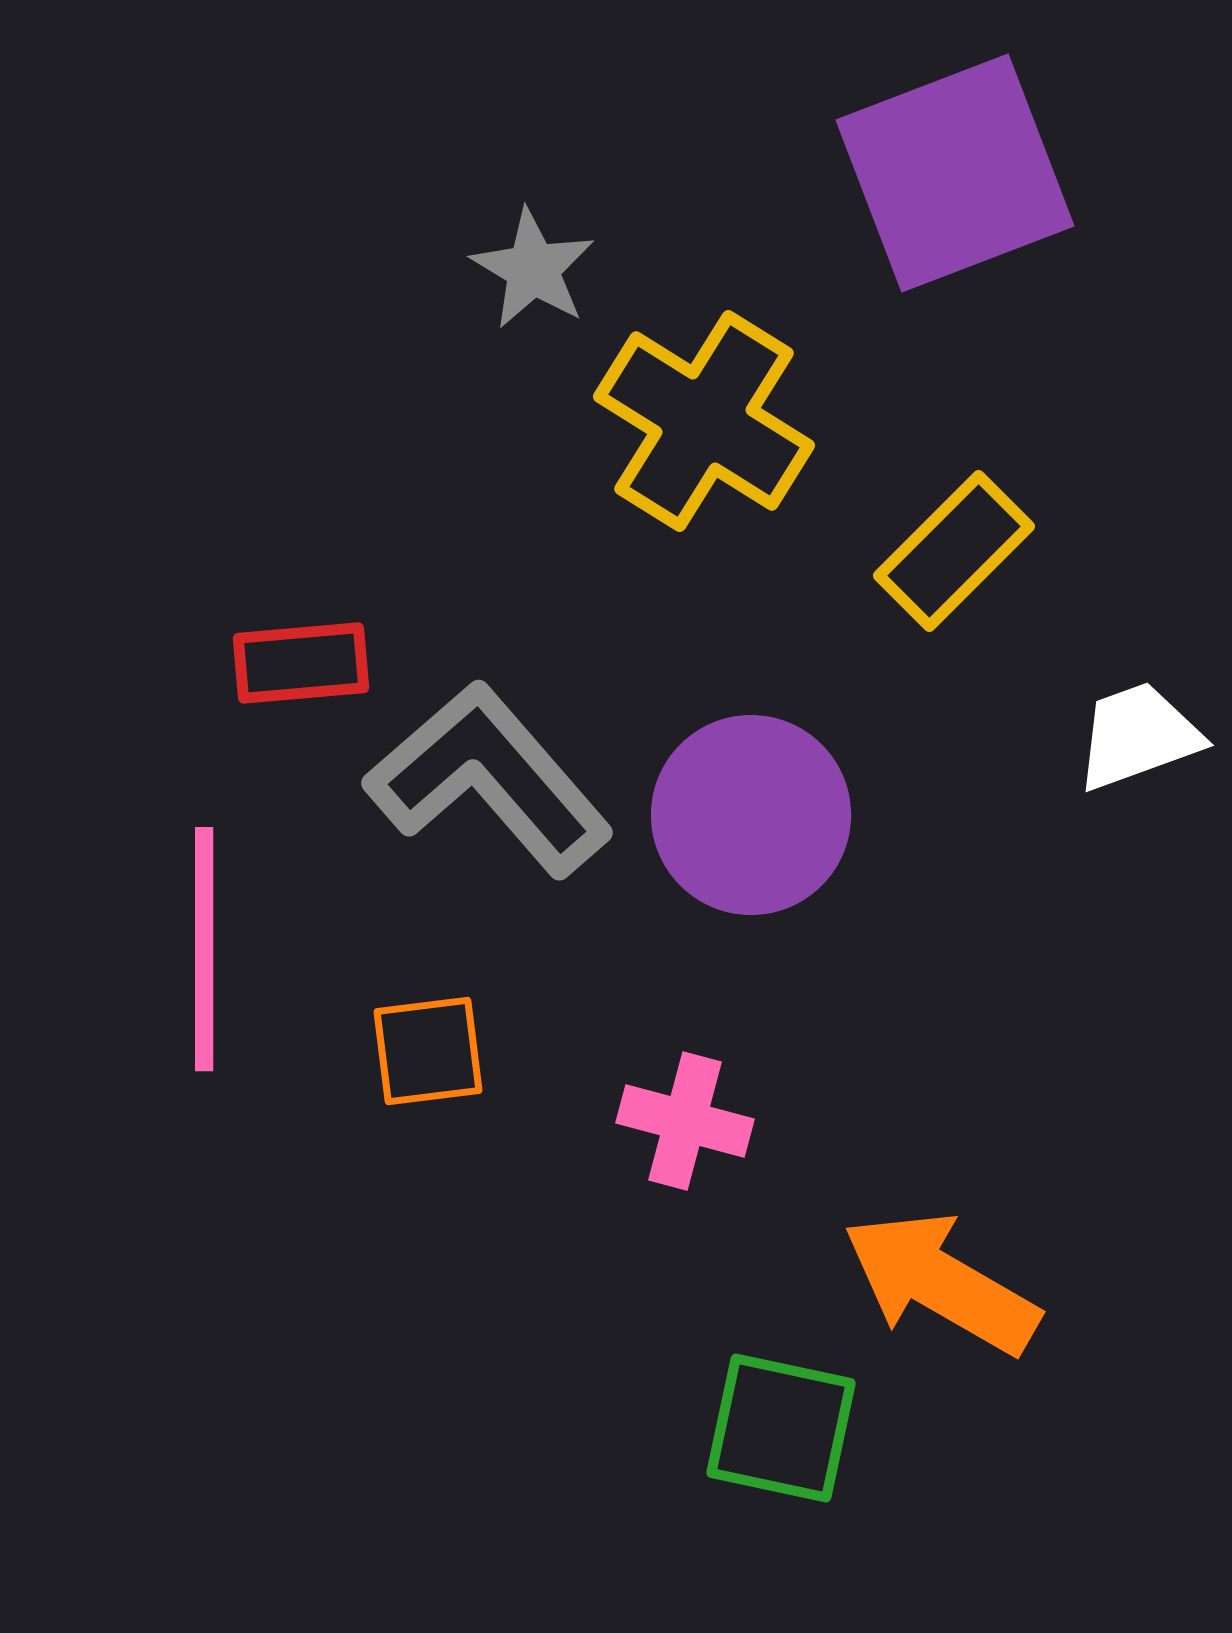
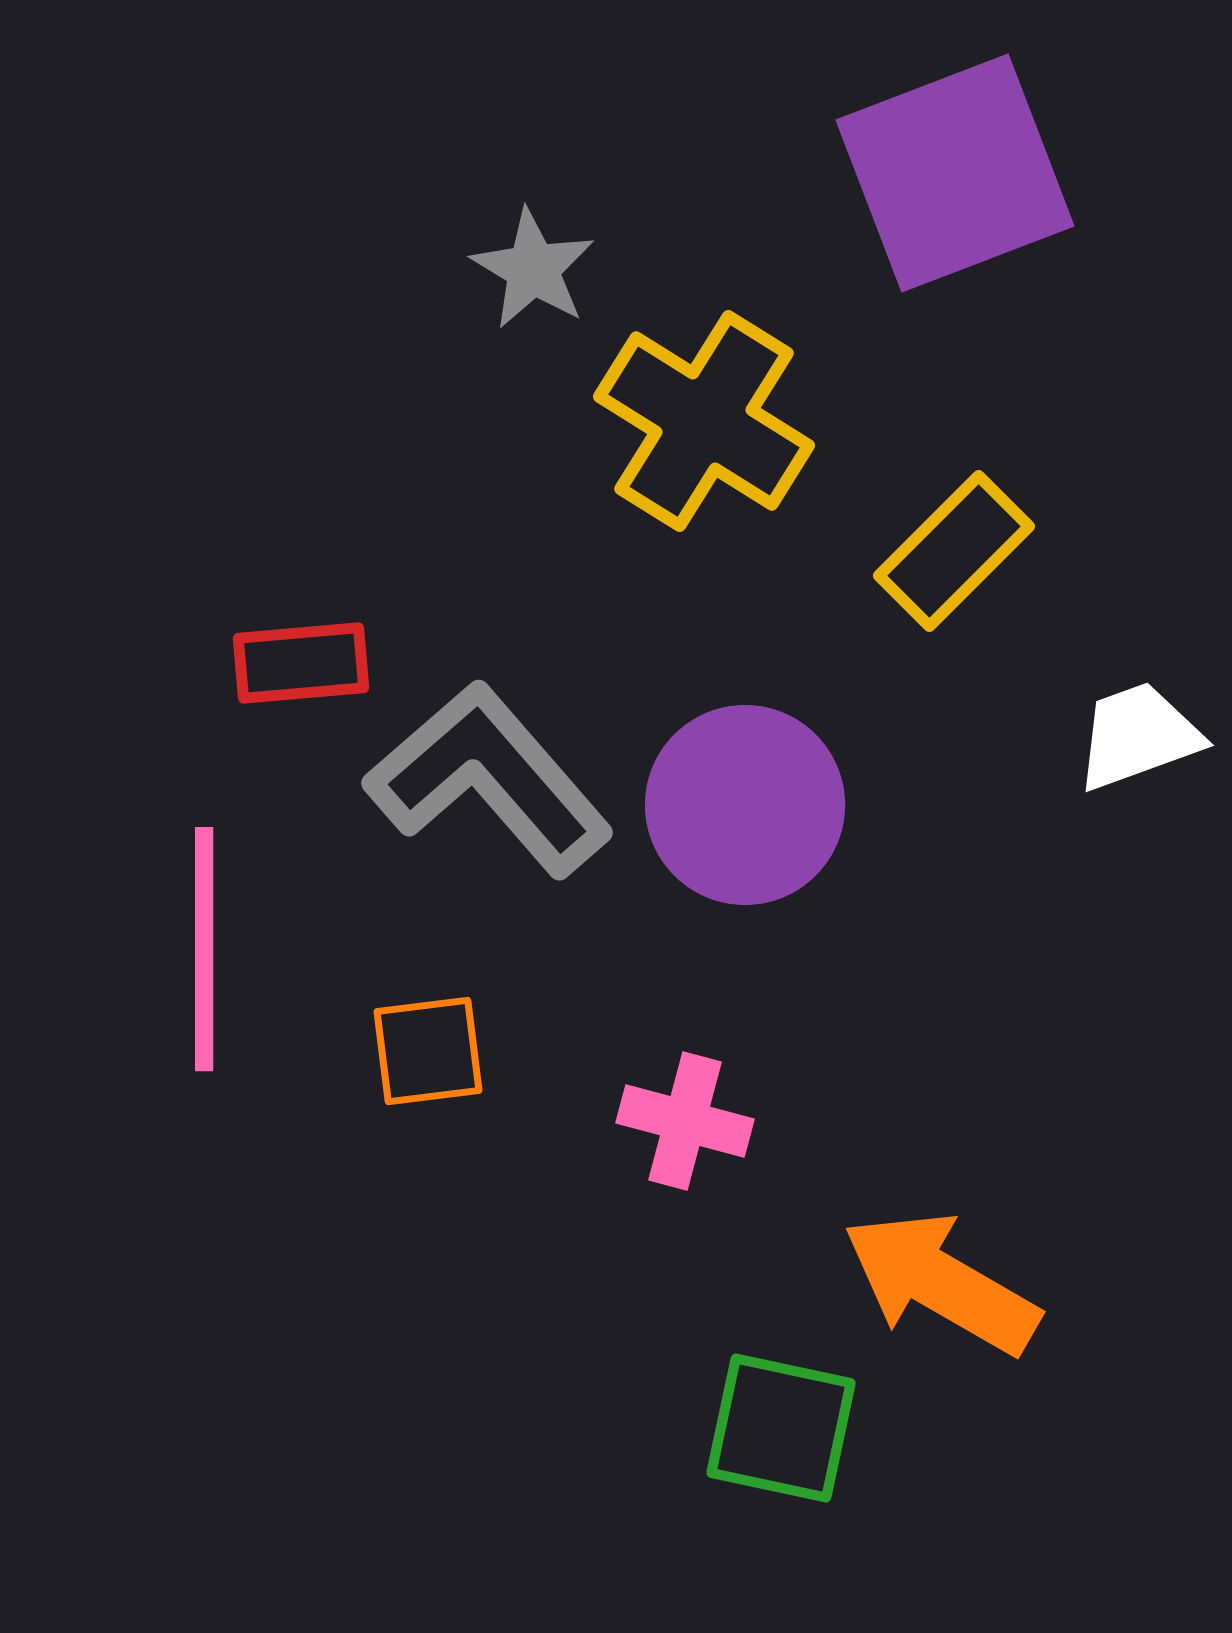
purple circle: moved 6 px left, 10 px up
